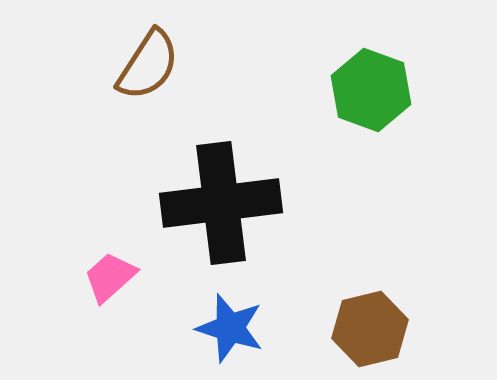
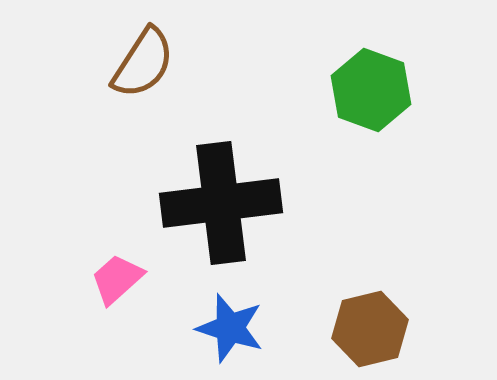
brown semicircle: moved 5 px left, 2 px up
pink trapezoid: moved 7 px right, 2 px down
